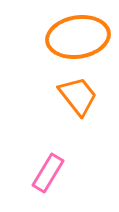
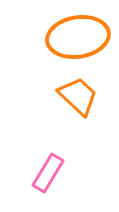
orange trapezoid: rotated 9 degrees counterclockwise
